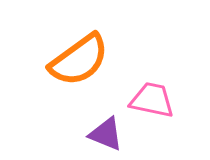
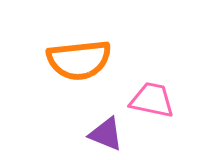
orange semicircle: rotated 30 degrees clockwise
